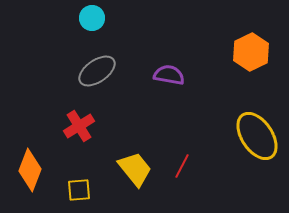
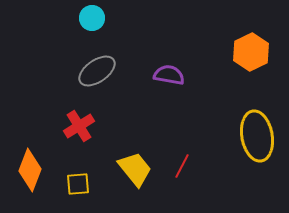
yellow ellipse: rotated 24 degrees clockwise
yellow square: moved 1 px left, 6 px up
